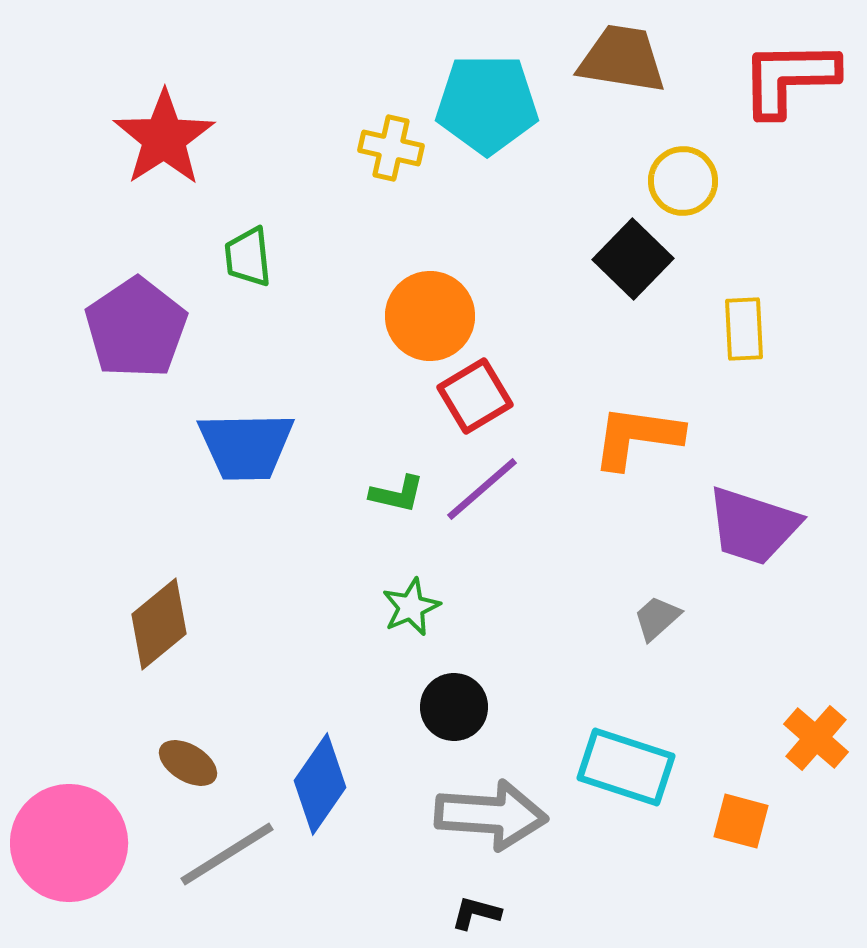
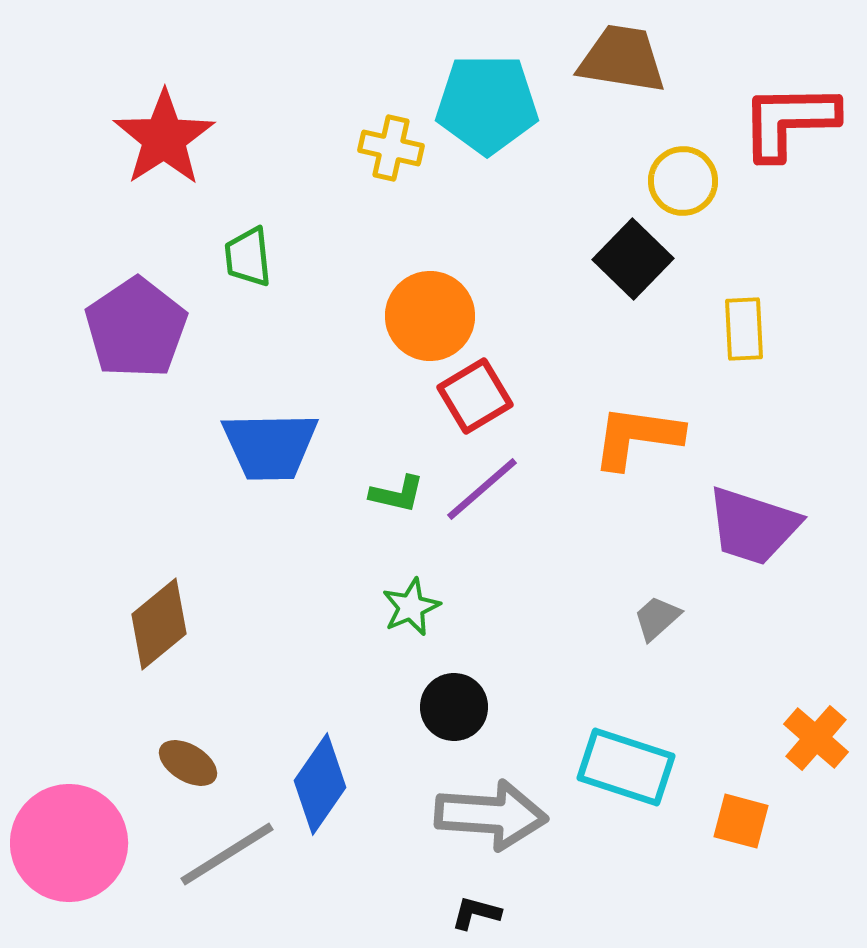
red L-shape: moved 43 px down
blue trapezoid: moved 24 px right
